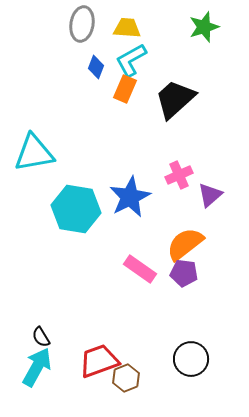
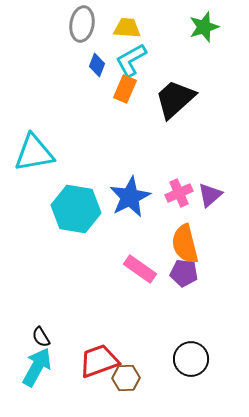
blue diamond: moved 1 px right, 2 px up
pink cross: moved 18 px down
orange semicircle: rotated 66 degrees counterclockwise
brown hexagon: rotated 20 degrees clockwise
